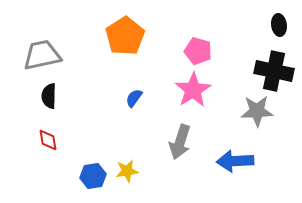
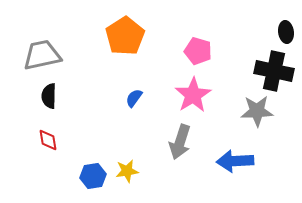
black ellipse: moved 7 px right, 7 px down
pink star: moved 5 px down
